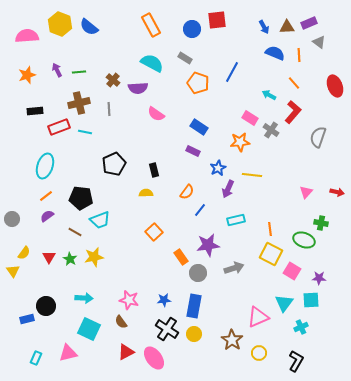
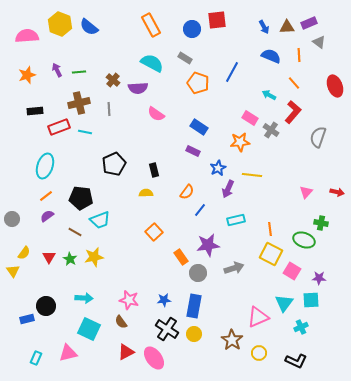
blue semicircle at (275, 53): moved 4 px left, 3 px down
black L-shape at (296, 361): rotated 85 degrees clockwise
